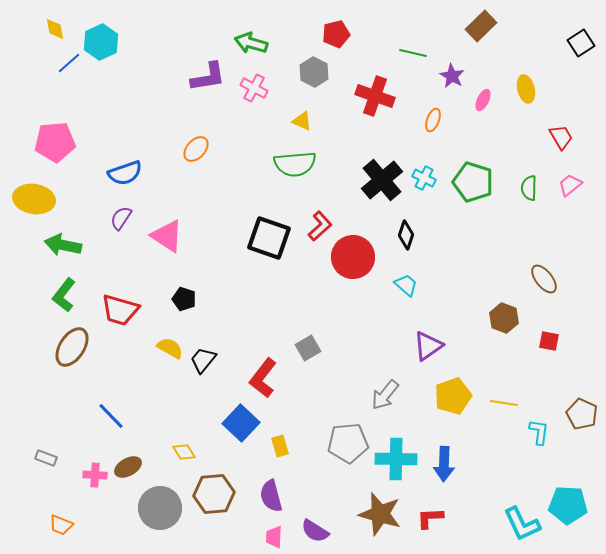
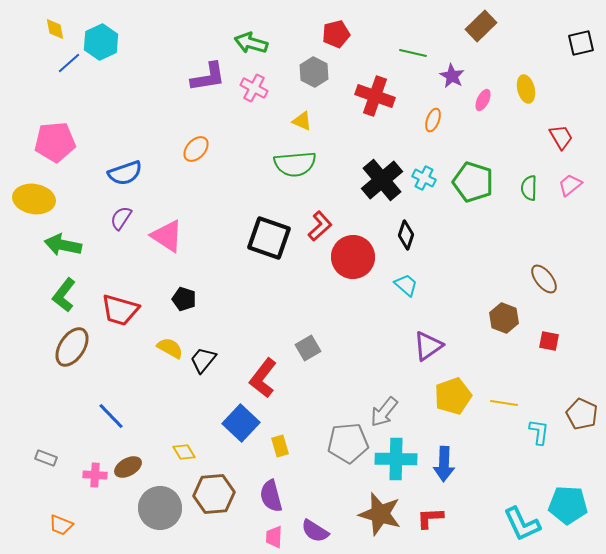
black square at (581, 43): rotated 20 degrees clockwise
gray arrow at (385, 395): moved 1 px left, 17 px down
